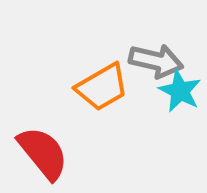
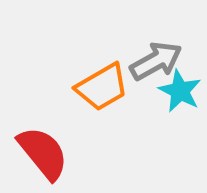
gray arrow: rotated 42 degrees counterclockwise
